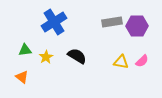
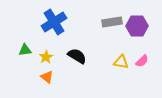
orange triangle: moved 25 px right
